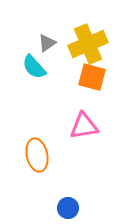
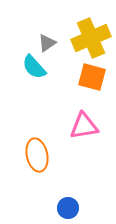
yellow cross: moved 3 px right, 6 px up
